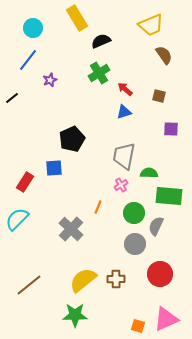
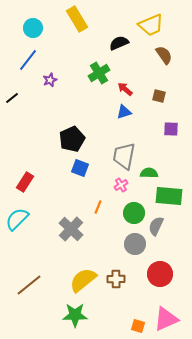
yellow rectangle: moved 1 px down
black semicircle: moved 18 px right, 2 px down
blue square: moved 26 px right; rotated 24 degrees clockwise
